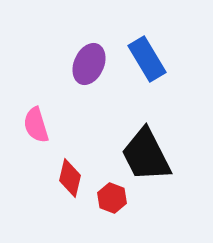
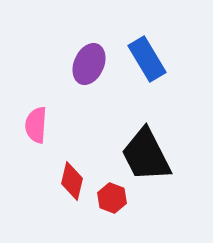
pink semicircle: rotated 21 degrees clockwise
red diamond: moved 2 px right, 3 px down
